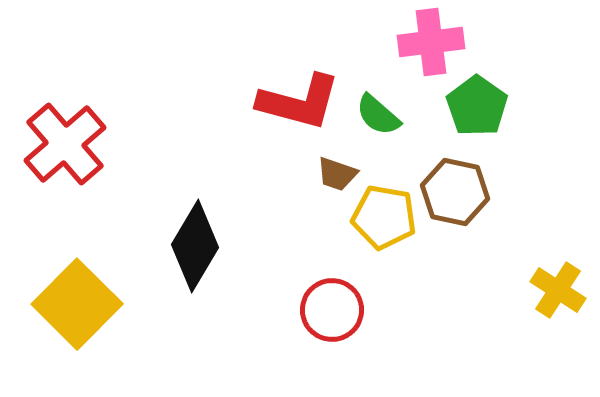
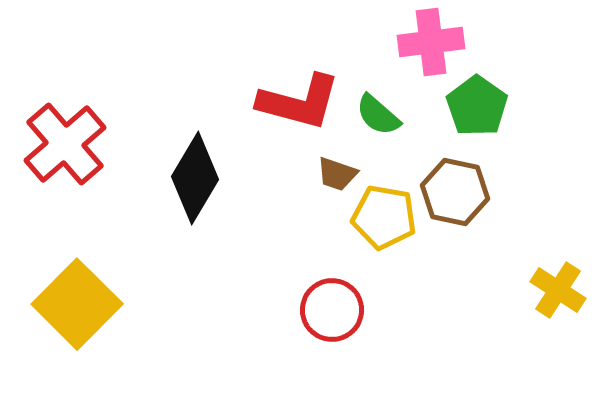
black diamond: moved 68 px up
